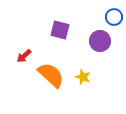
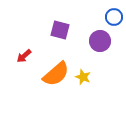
orange semicircle: moved 5 px right, 1 px up; rotated 96 degrees clockwise
